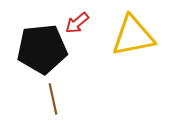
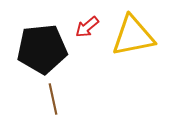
red arrow: moved 10 px right, 4 px down
